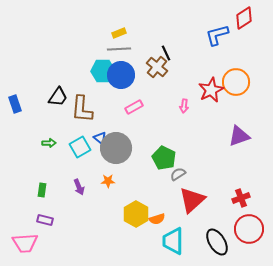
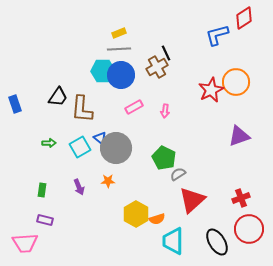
brown cross: rotated 20 degrees clockwise
pink arrow: moved 19 px left, 5 px down
